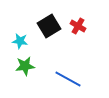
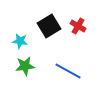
blue line: moved 8 px up
